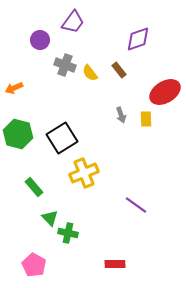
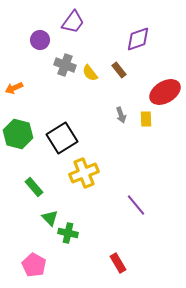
purple line: rotated 15 degrees clockwise
red rectangle: moved 3 px right, 1 px up; rotated 60 degrees clockwise
